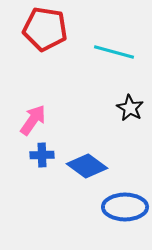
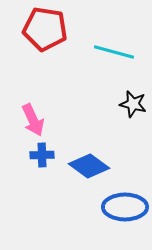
black star: moved 3 px right, 4 px up; rotated 16 degrees counterclockwise
pink arrow: rotated 120 degrees clockwise
blue diamond: moved 2 px right
